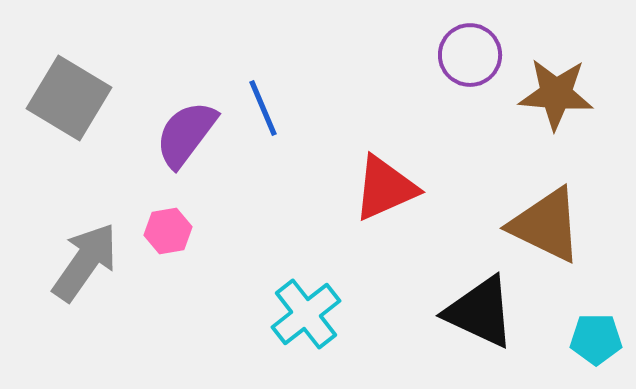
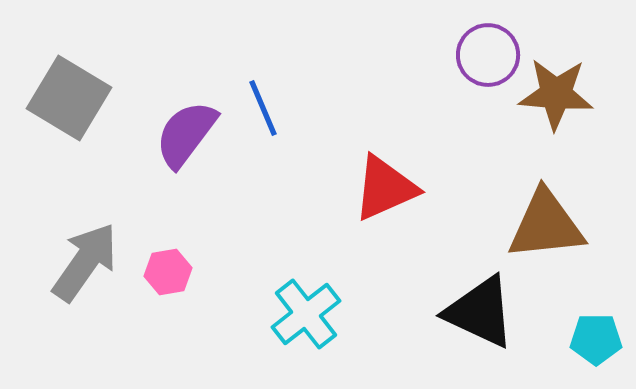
purple circle: moved 18 px right
brown triangle: rotated 32 degrees counterclockwise
pink hexagon: moved 41 px down
